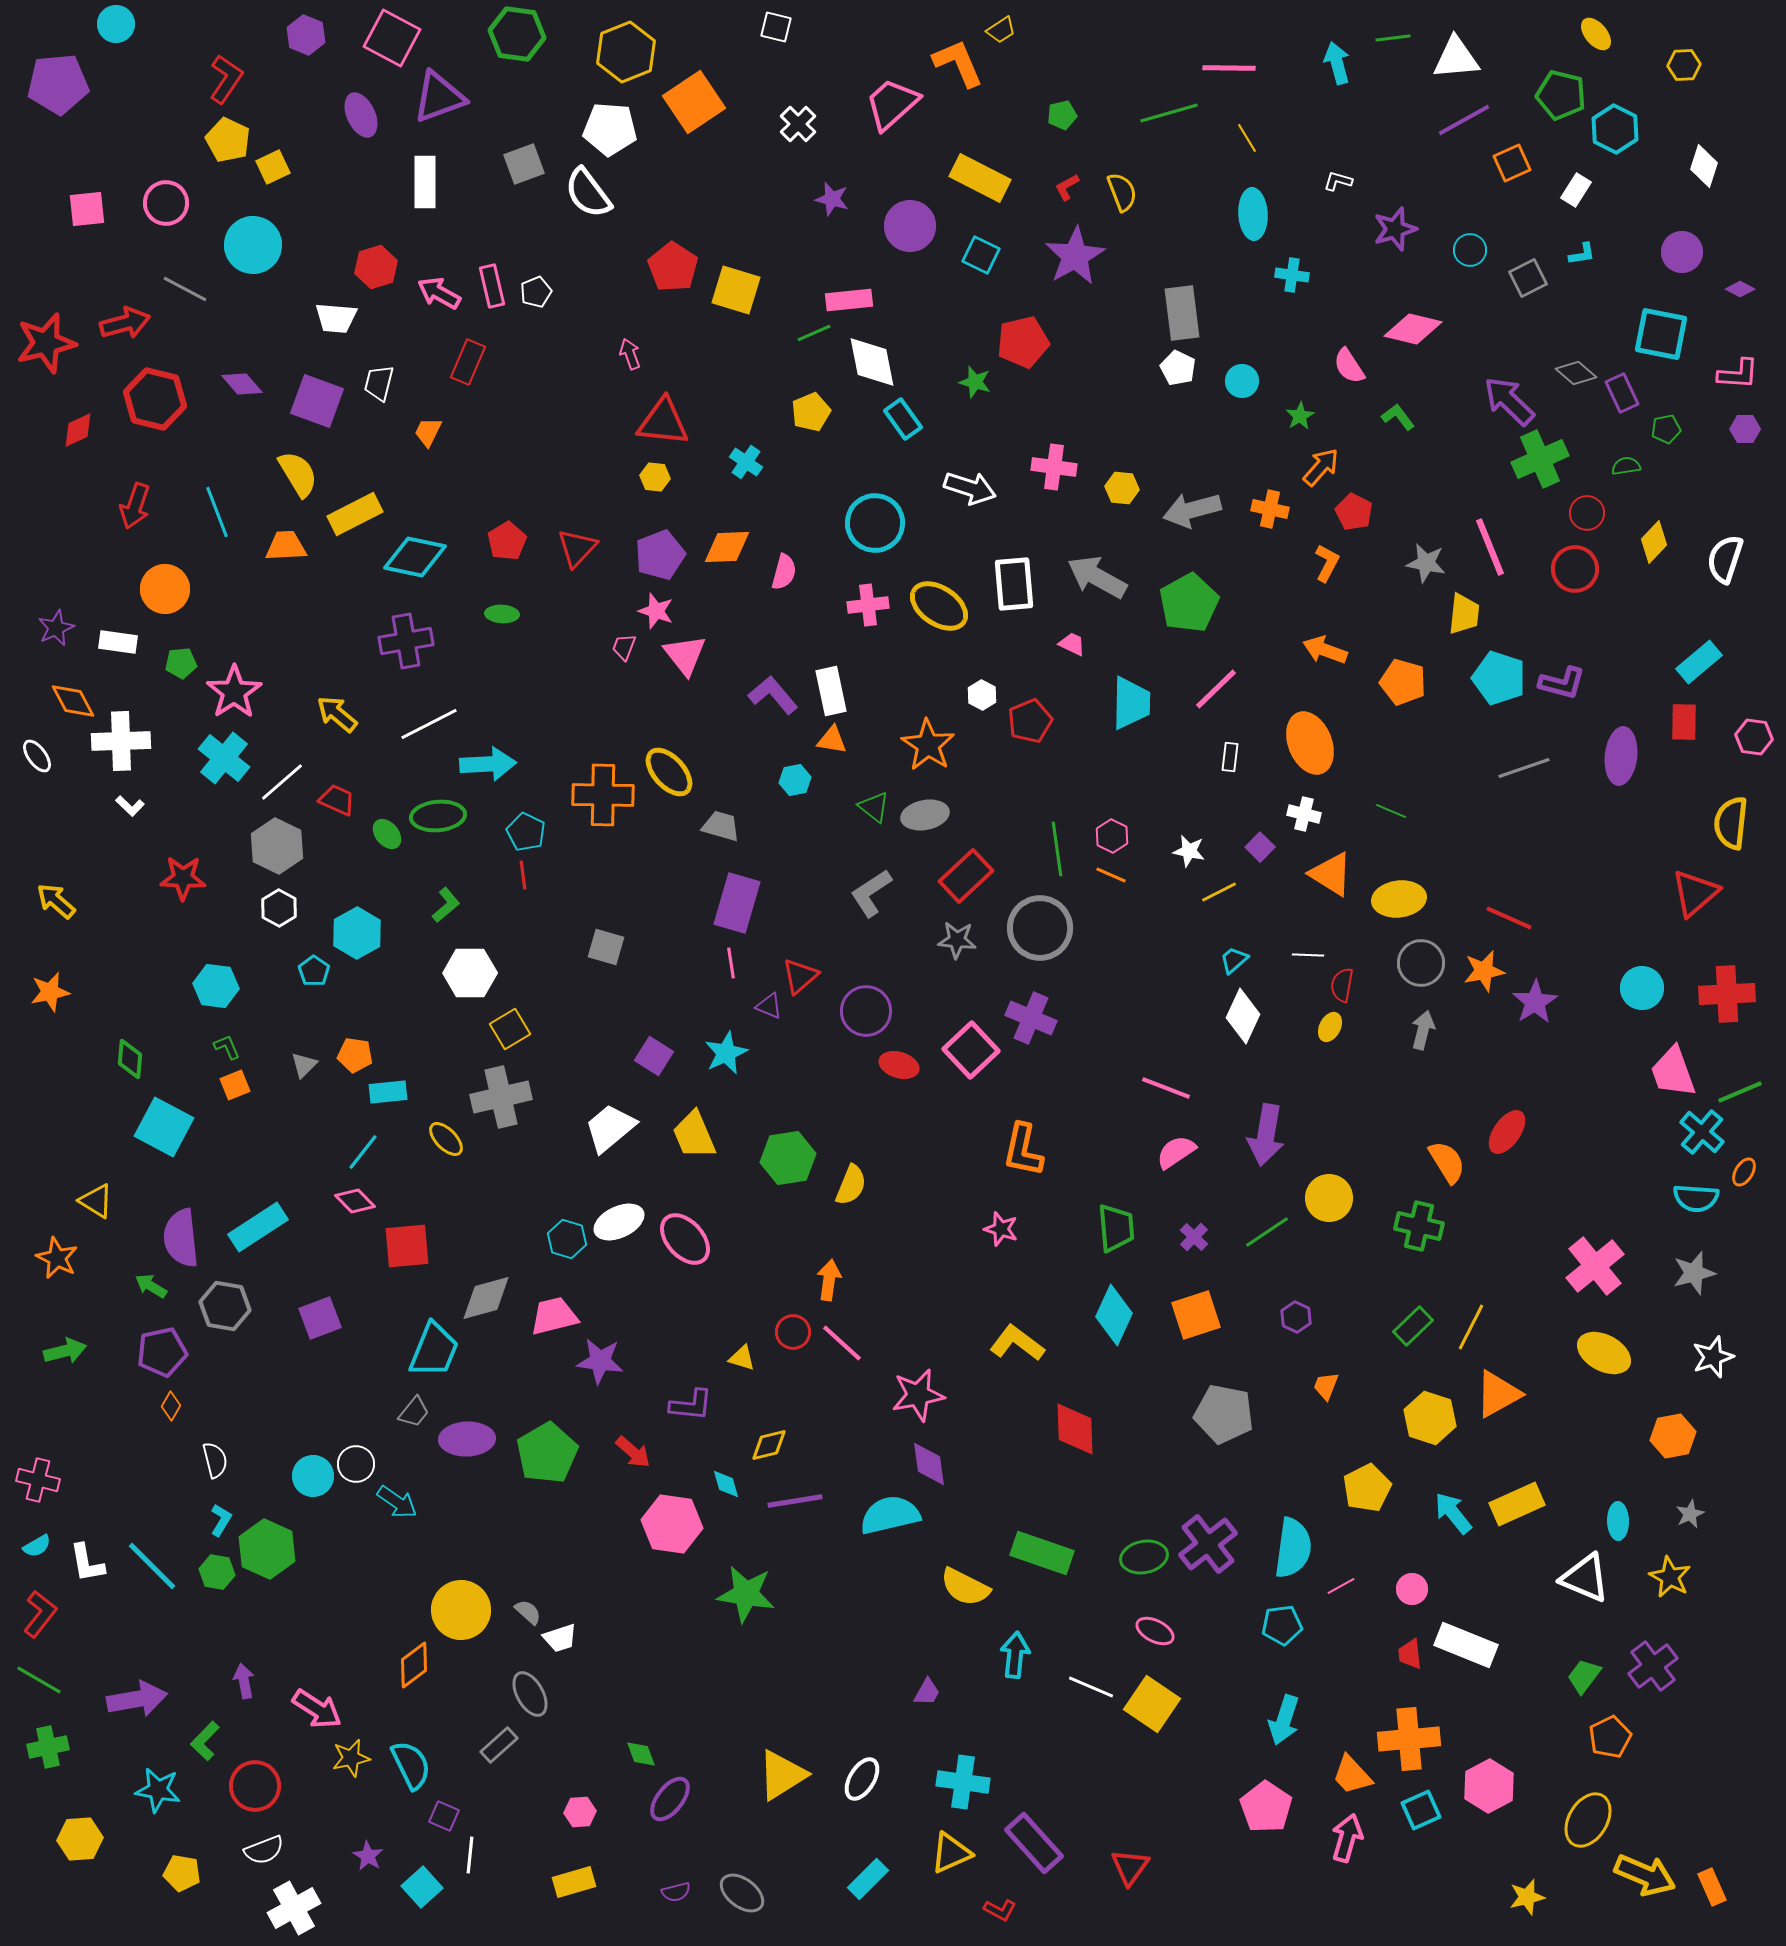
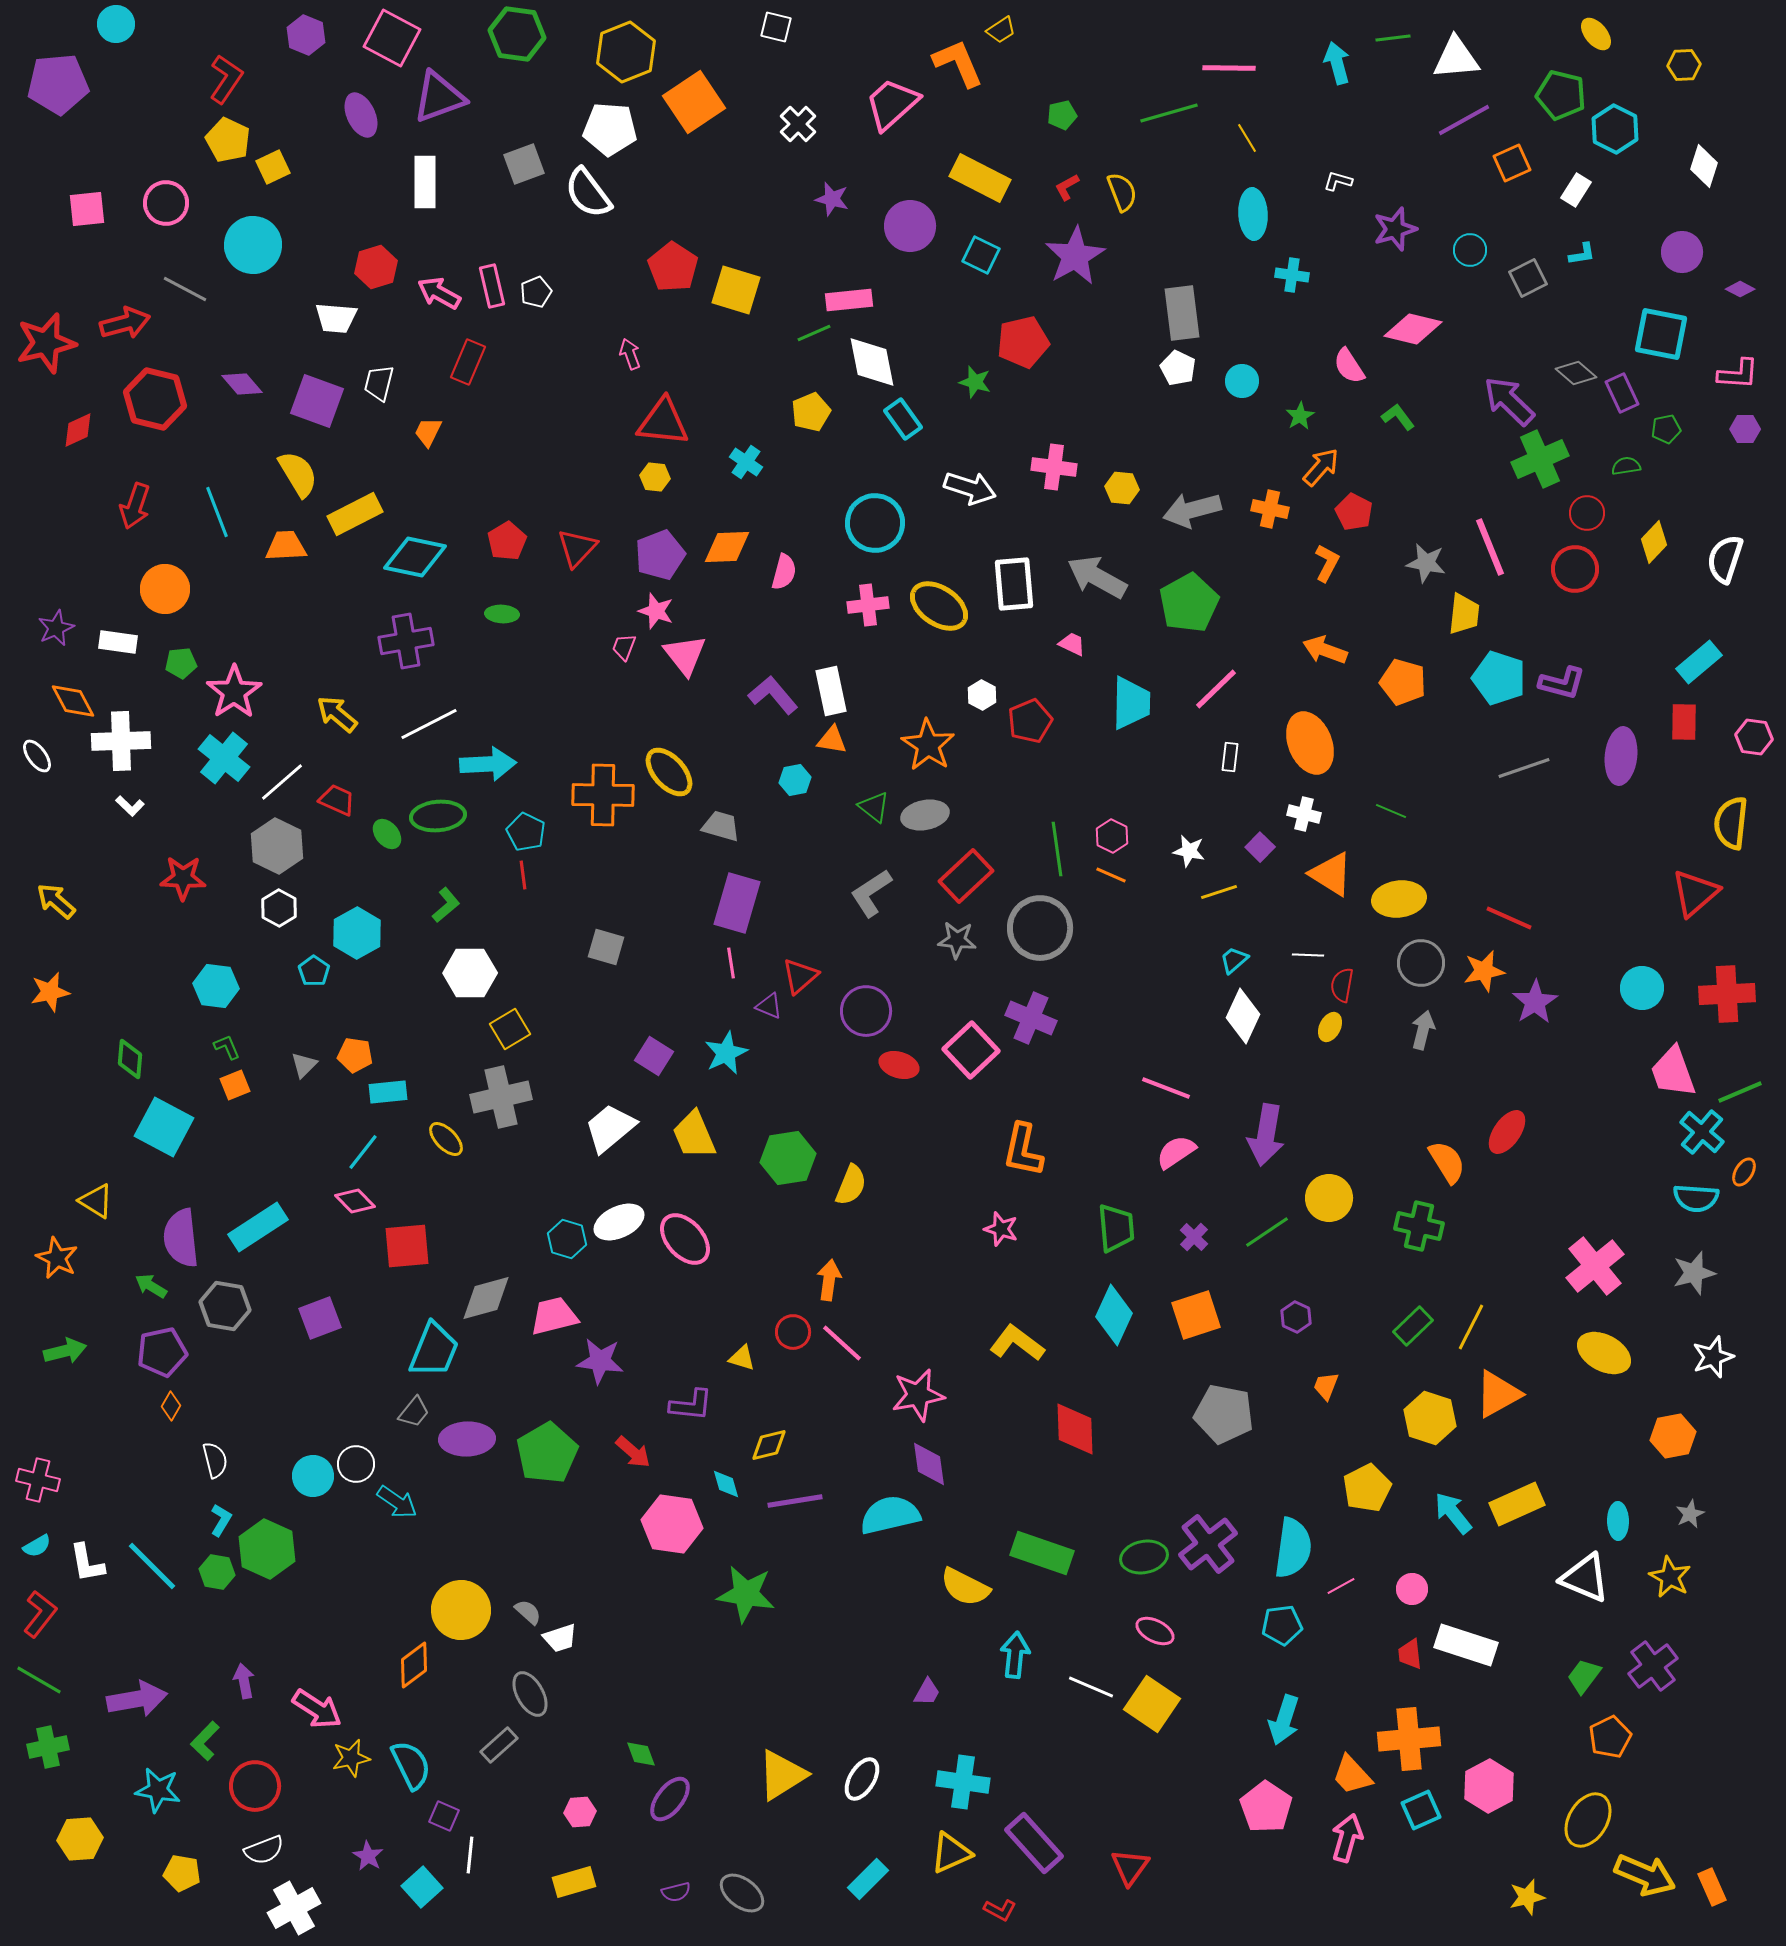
yellow line at (1219, 892): rotated 9 degrees clockwise
white rectangle at (1466, 1645): rotated 4 degrees counterclockwise
